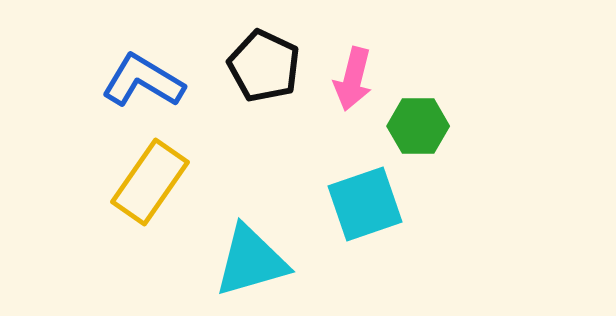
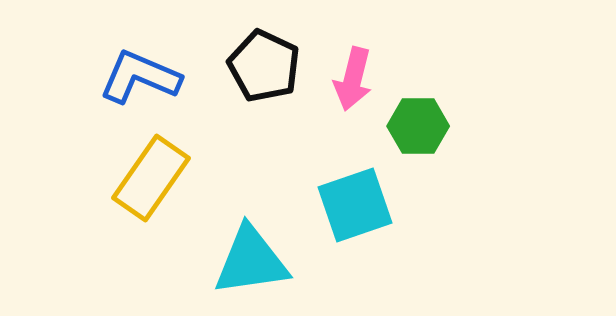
blue L-shape: moved 3 px left, 4 px up; rotated 8 degrees counterclockwise
yellow rectangle: moved 1 px right, 4 px up
cyan square: moved 10 px left, 1 px down
cyan triangle: rotated 8 degrees clockwise
